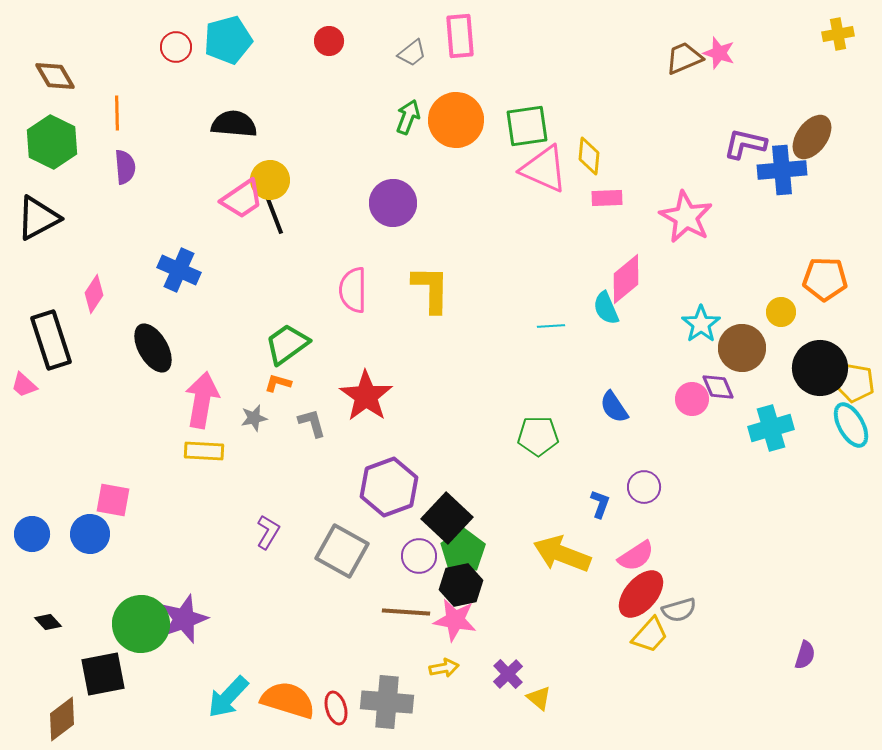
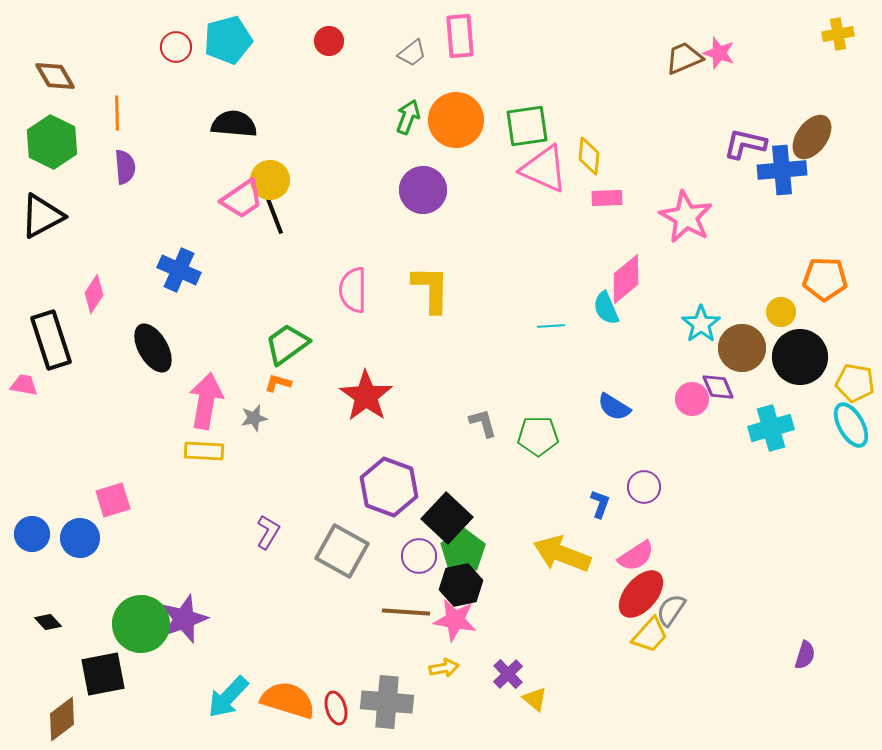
purple circle at (393, 203): moved 30 px right, 13 px up
black triangle at (38, 218): moved 4 px right, 2 px up
black circle at (820, 368): moved 20 px left, 11 px up
pink trapezoid at (24, 385): rotated 148 degrees clockwise
pink arrow at (202, 400): moved 4 px right, 1 px down
blue semicircle at (614, 407): rotated 24 degrees counterclockwise
gray L-shape at (312, 423): moved 171 px right
purple hexagon at (389, 487): rotated 20 degrees counterclockwise
pink square at (113, 500): rotated 27 degrees counterclockwise
blue circle at (90, 534): moved 10 px left, 4 px down
gray semicircle at (679, 610): moved 8 px left; rotated 140 degrees clockwise
yellow triangle at (539, 698): moved 4 px left, 1 px down
